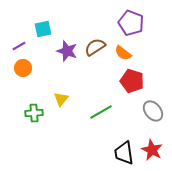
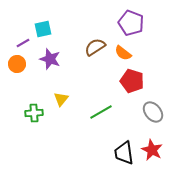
purple line: moved 4 px right, 3 px up
purple star: moved 17 px left, 8 px down
orange circle: moved 6 px left, 4 px up
gray ellipse: moved 1 px down
